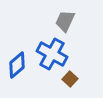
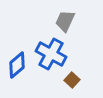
blue cross: moved 1 px left
brown square: moved 2 px right, 1 px down
